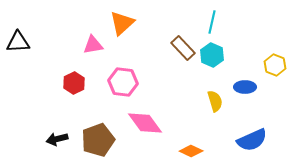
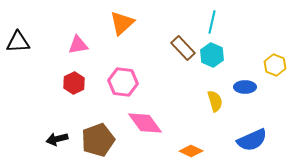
pink triangle: moved 15 px left
